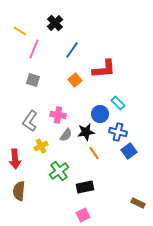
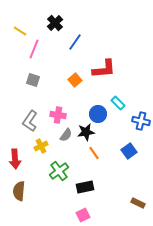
blue line: moved 3 px right, 8 px up
blue circle: moved 2 px left
blue cross: moved 23 px right, 11 px up
